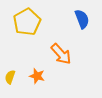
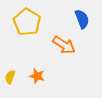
yellow pentagon: rotated 12 degrees counterclockwise
orange arrow: moved 3 px right, 9 px up; rotated 15 degrees counterclockwise
